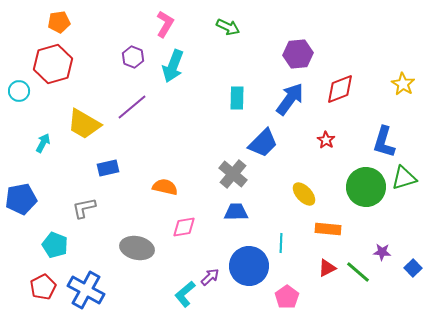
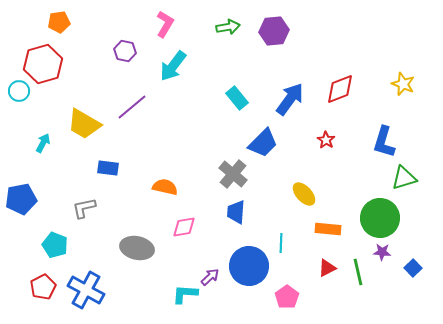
green arrow at (228, 27): rotated 35 degrees counterclockwise
purple hexagon at (298, 54): moved 24 px left, 23 px up
purple hexagon at (133, 57): moved 8 px left, 6 px up; rotated 10 degrees counterclockwise
red hexagon at (53, 64): moved 10 px left
cyan arrow at (173, 66): rotated 16 degrees clockwise
yellow star at (403, 84): rotated 10 degrees counterclockwise
cyan rectangle at (237, 98): rotated 40 degrees counterclockwise
blue rectangle at (108, 168): rotated 20 degrees clockwise
green circle at (366, 187): moved 14 px right, 31 px down
blue trapezoid at (236, 212): rotated 85 degrees counterclockwise
green line at (358, 272): rotated 36 degrees clockwise
cyan L-shape at (185, 294): rotated 44 degrees clockwise
